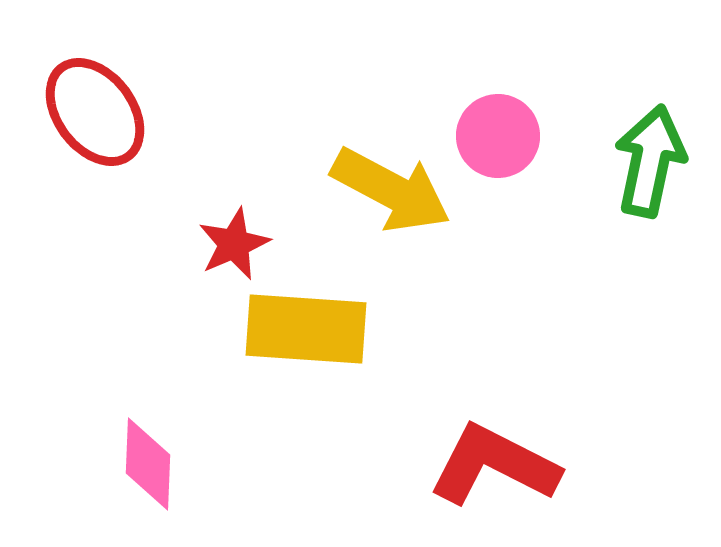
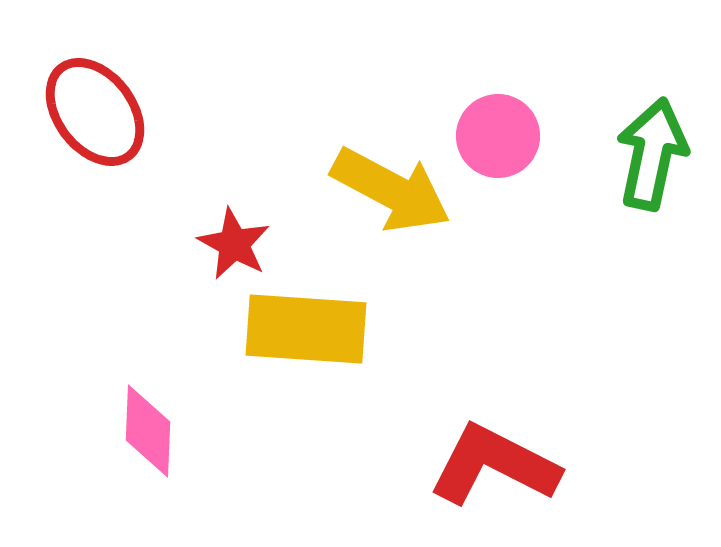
green arrow: moved 2 px right, 7 px up
red star: rotated 20 degrees counterclockwise
pink diamond: moved 33 px up
